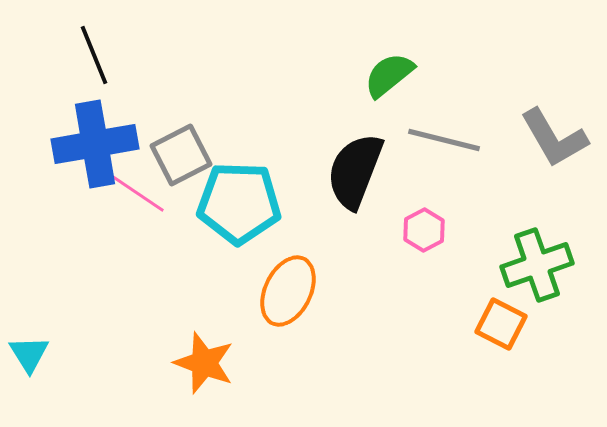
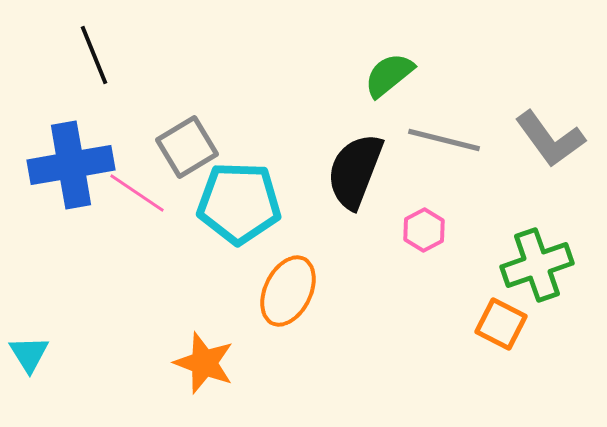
gray L-shape: moved 4 px left, 1 px down; rotated 6 degrees counterclockwise
blue cross: moved 24 px left, 21 px down
gray square: moved 6 px right, 8 px up; rotated 4 degrees counterclockwise
